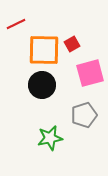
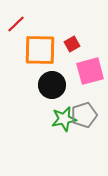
red line: rotated 18 degrees counterclockwise
orange square: moved 4 px left
pink square: moved 2 px up
black circle: moved 10 px right
green star: moved 14 px right, 19 px up
